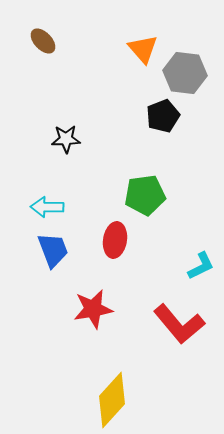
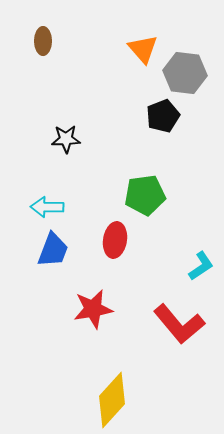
brown ellipse: rotated 44 degrees clockwise
blue trapezoid: rotated 42 degrees clockwise
cyan L-shape: rotated 8 degrees counterclockwise
